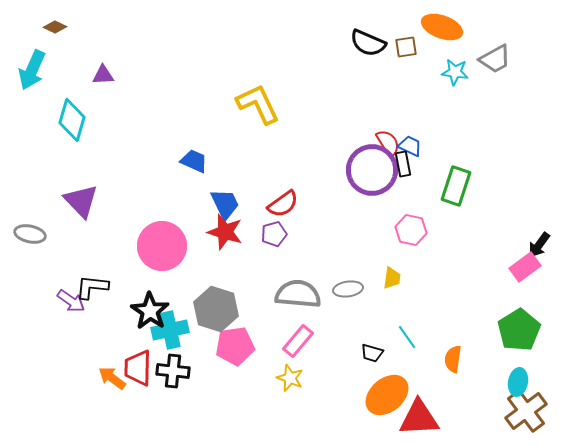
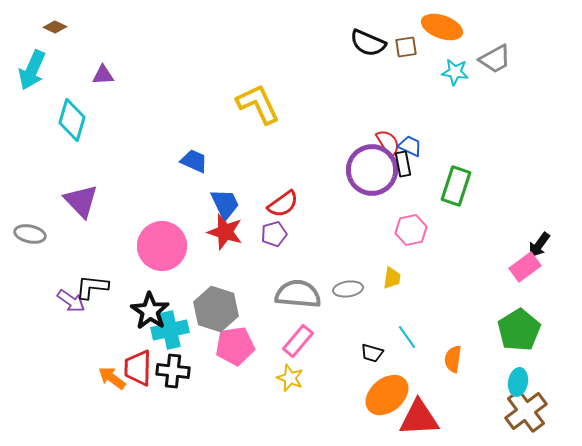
pink hexagon at (411, 230): rotated 24 degrees counterclockwise
